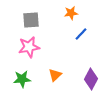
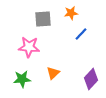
gray square: moved 12 px right, 1 px up
pink star: rotated 15 degrees clockwise
orange triangle: moved 2 px left, 2 px up
purple diamond: rotated 15 degrees clockwise
